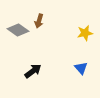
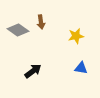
brown arrow: moved 2 px right, 1 px down; rotated 24 degrees counterclockwise
yellow star: moved 9 px left, 3 px down
blue triangle: rotated 40 degrees counterclockwise
